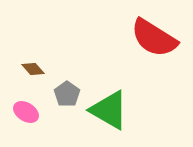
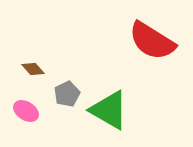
red semicircle: moved 2 px left, 3 px down
gray pentagon: rotated 10 degrees clockwise
pink ellipse: moved 1 px up
